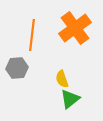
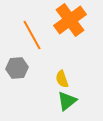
orange cross: moved 5 px left, 8 px up
orange line: rotated 36 degrees counterclockwise
green triangle: moved 3 px left, 2 px down
